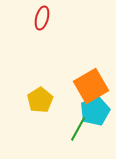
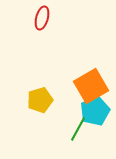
yellow pentagon: rotated 15 degrees clockwise
